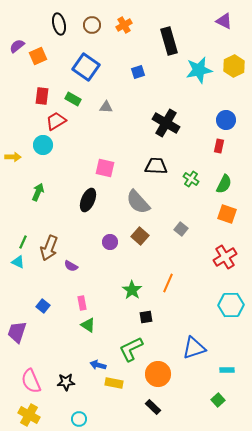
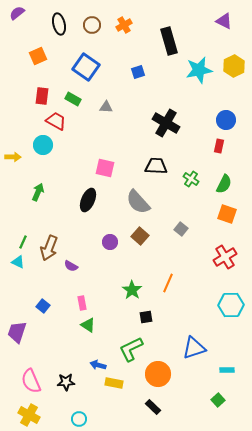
purple semicircle at (17, 46): moved 33 px up
red trapezoid at (56, 121): rotated 60 degrees clockwise
